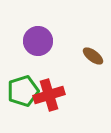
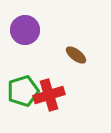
purple circle: moved 13 px left, 11 px up
brown ellipse: moved 17 px left, 1 px up
